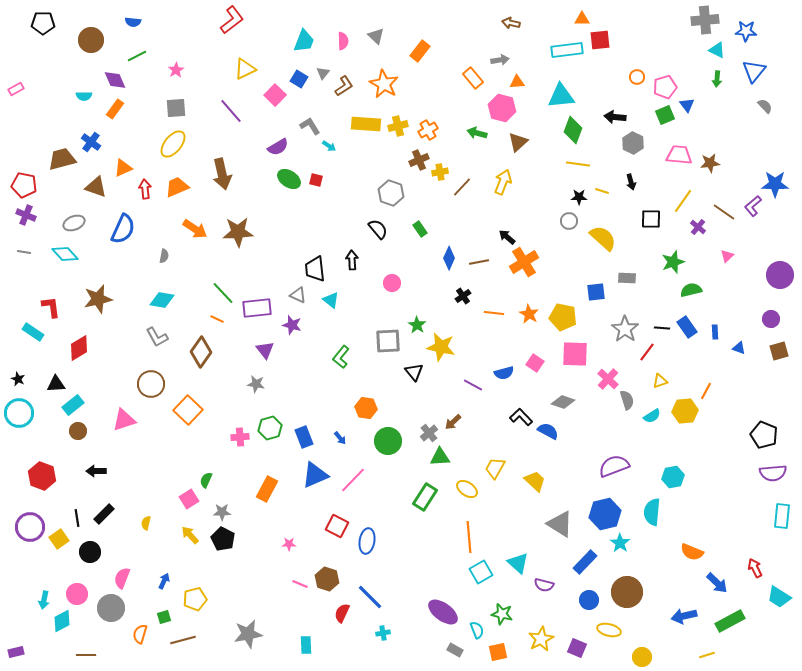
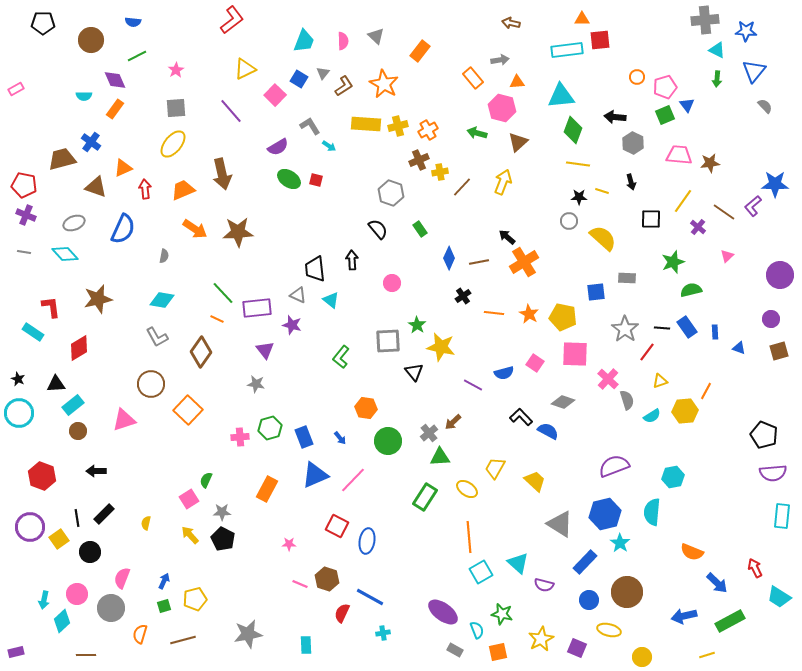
orange trapezoid at (177, 187): moved 6 px right, 3 px down
blue line at (370, 597): rotated 16 degrees counterclockwise
green square at (164, 617): moved 11 px up
cyan diamond at (62, 621): rotated 15 degrees counterclockwise
